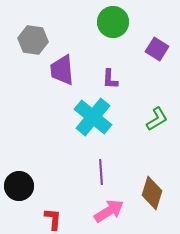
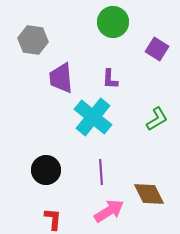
purple trapezoid: moved 1 px left, 8 px down
black circle: moved 27 px right, 16 px up
brown diamond: moved 3 px left, 1 px down; rotated 44 degrees counterclockwise
